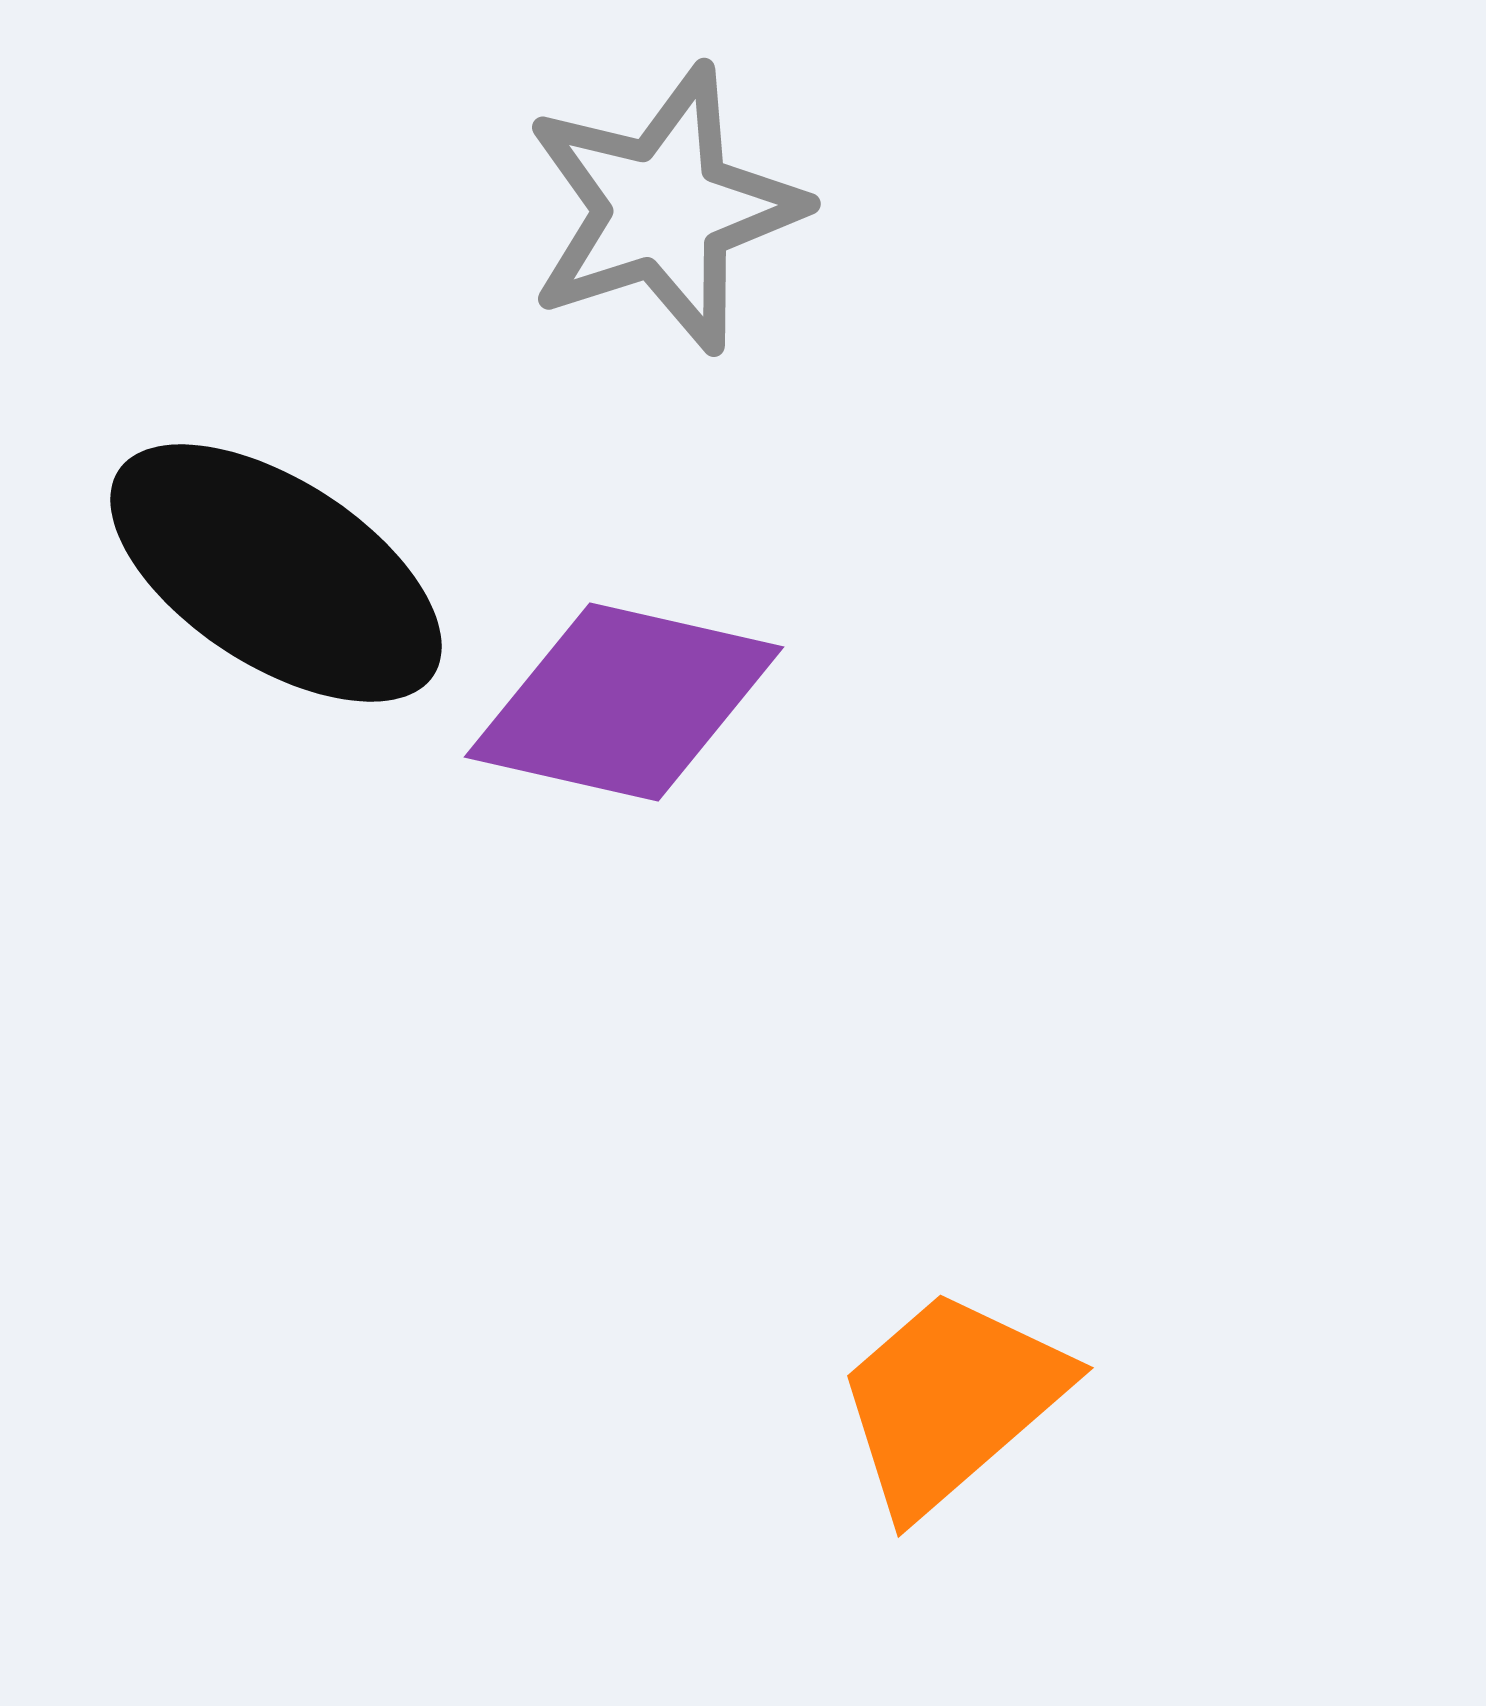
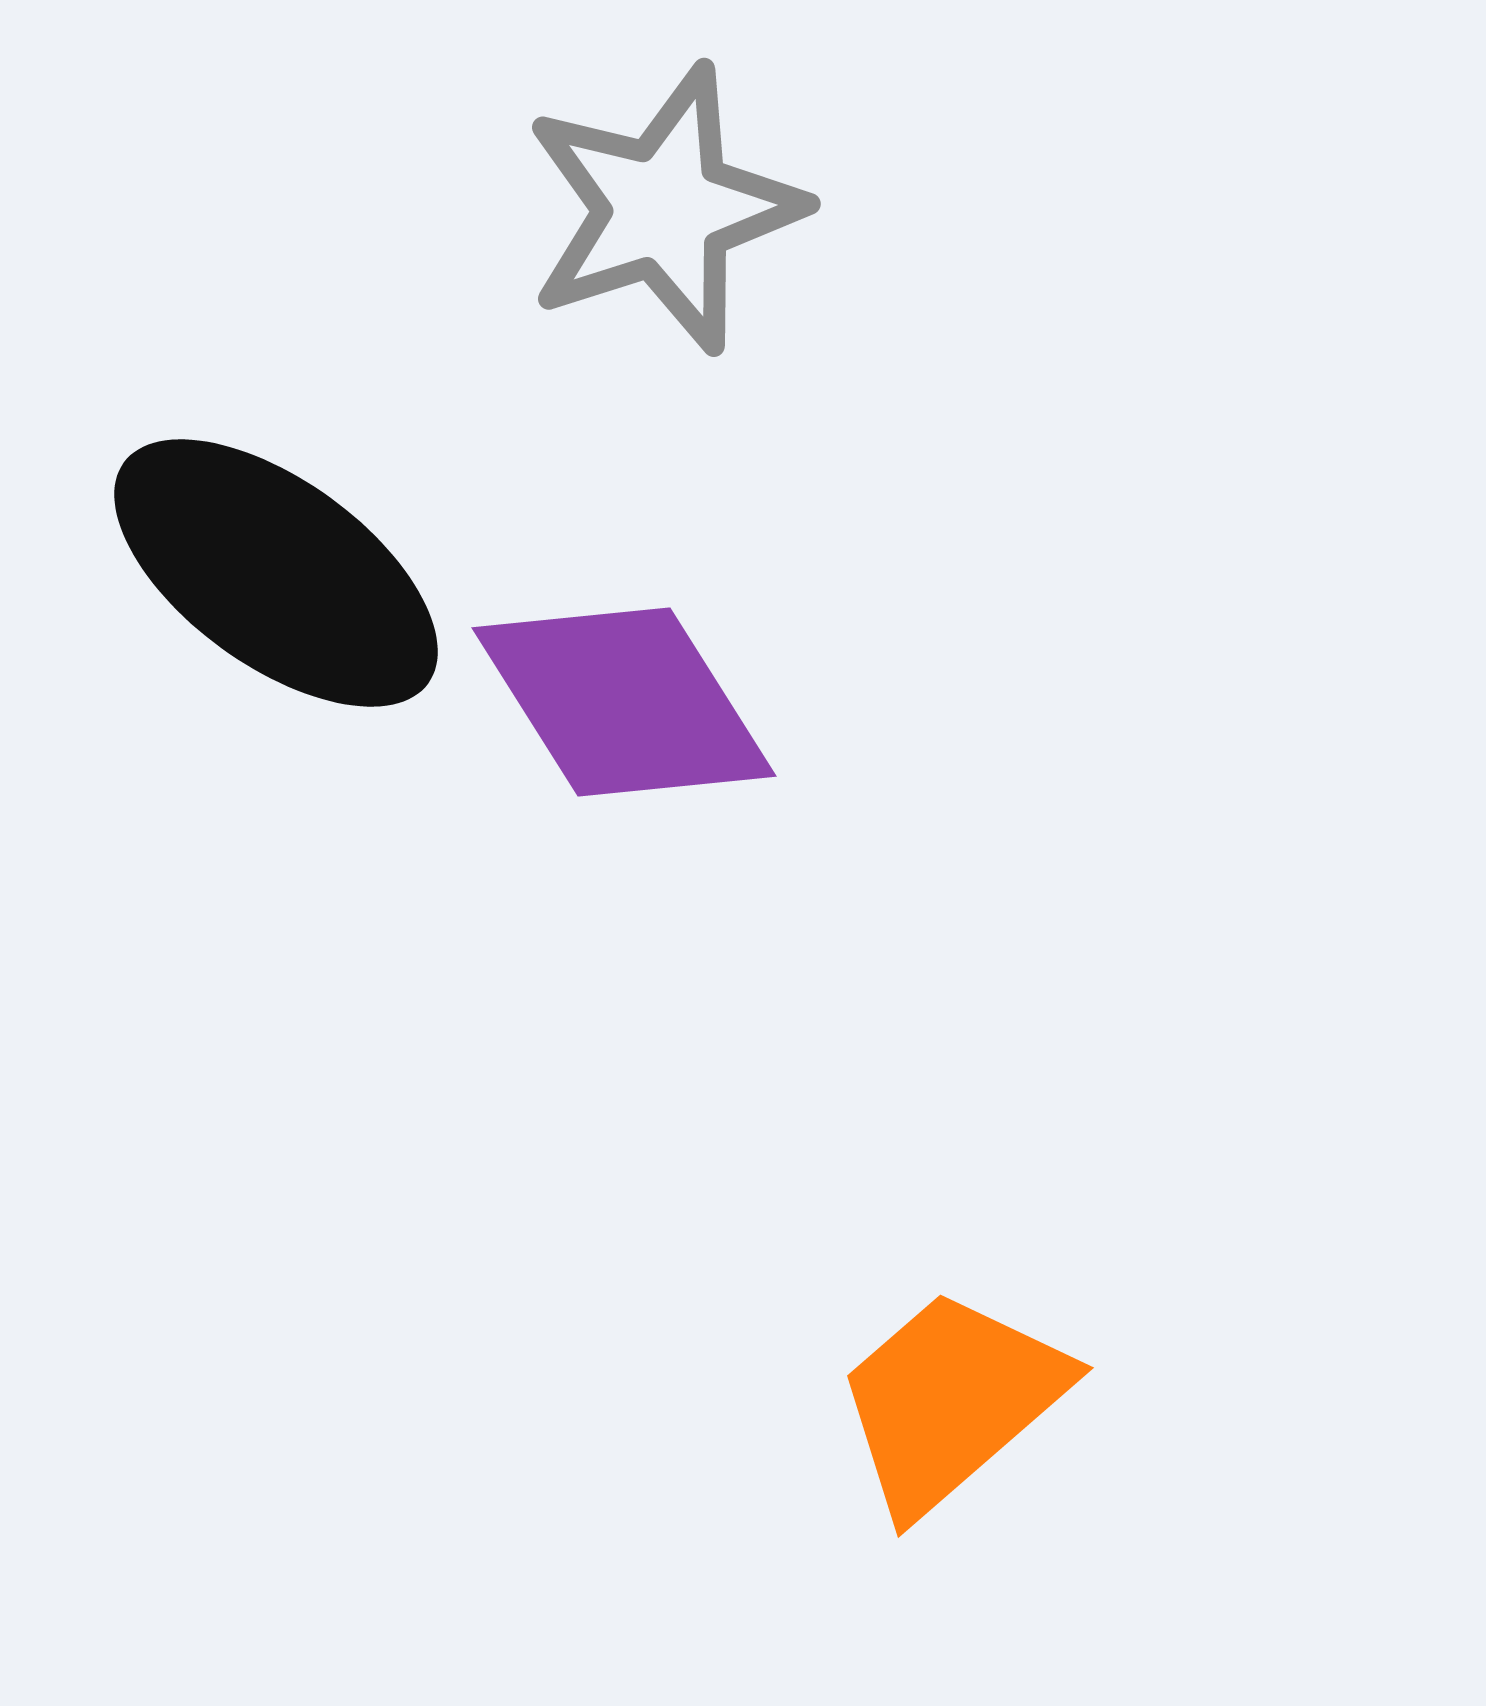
black ellipse: rotated 3 degrees clockwise
purple diamond: rotated 45 degrees clockwise
